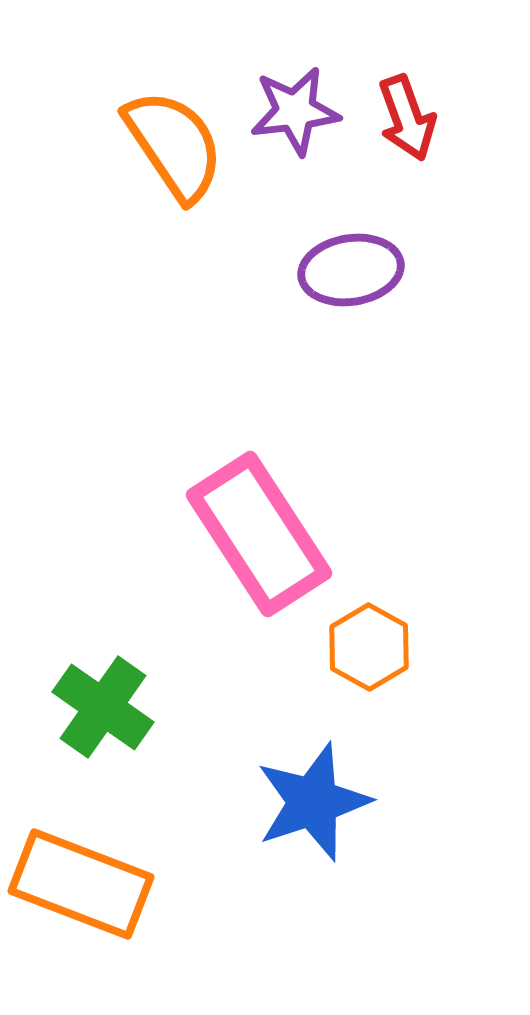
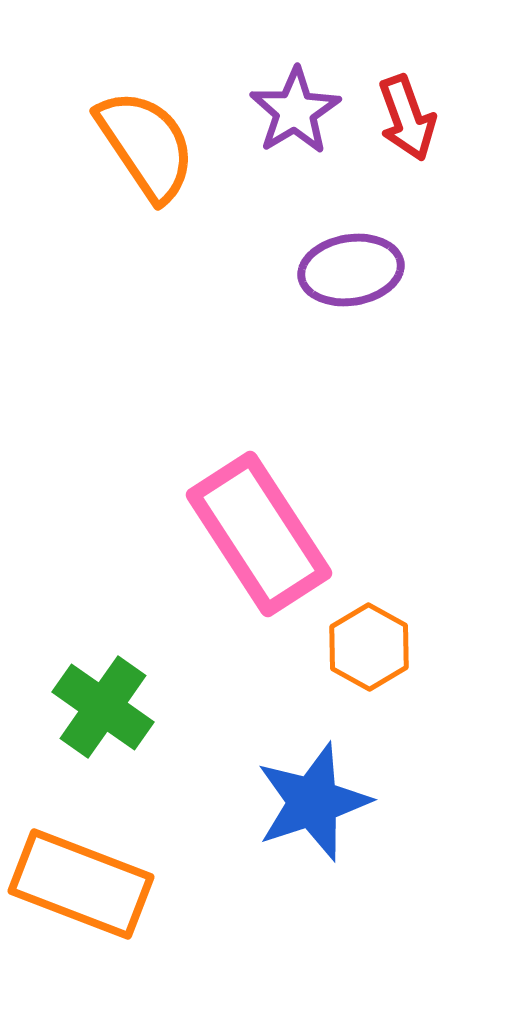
purple star: rotated 24 degrees counterclockwise
orange semicircle: moved 28 px left
